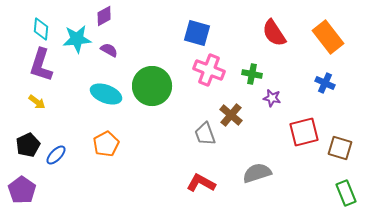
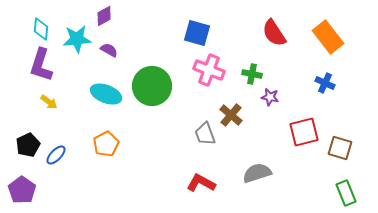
purple star: moved 2 px left, 1 px up
yellow arrow: moved 12 px right
